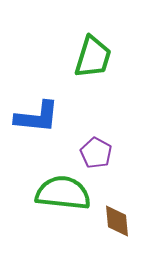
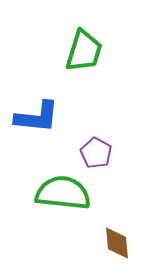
green trapezoid: moved 9 px left, 6 px up
brown diamond: moved 22 px down
